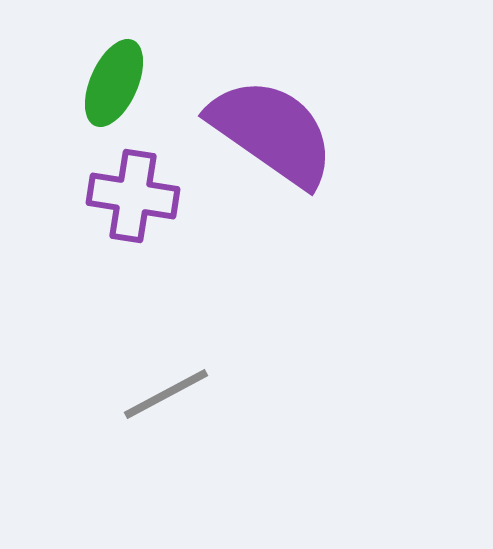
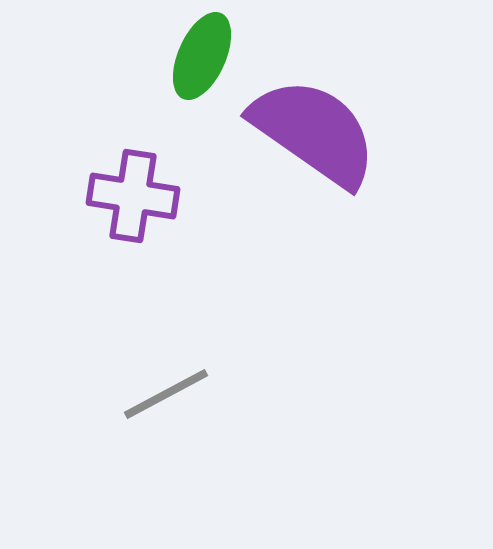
green ellipse: moved 88 px right, 27 px up
purple semicircle: moved 42 px right
